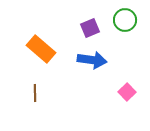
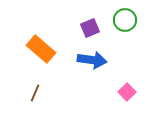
brown line: rotated 24 degrees clockwise
